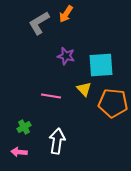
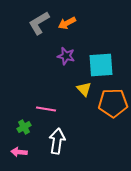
orange arrow: moved 1 px right, 9 px down; rotated 30 degrees clockwise
pink line: moved 5 px left, 13 px down
orange pentagon: rotated 8 degrees counterclockwise
